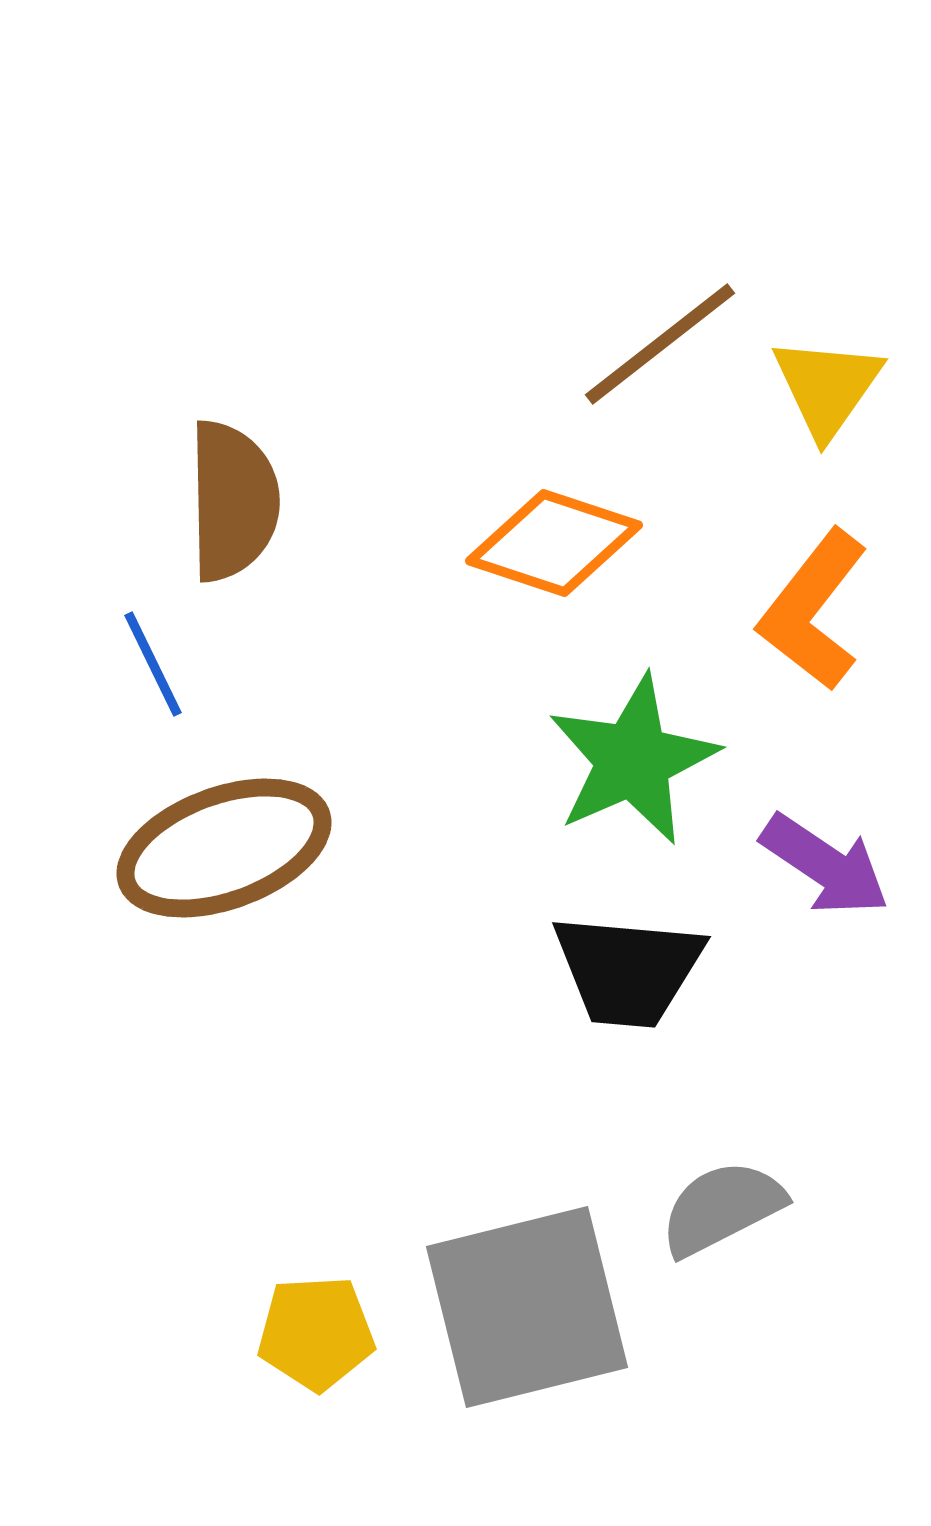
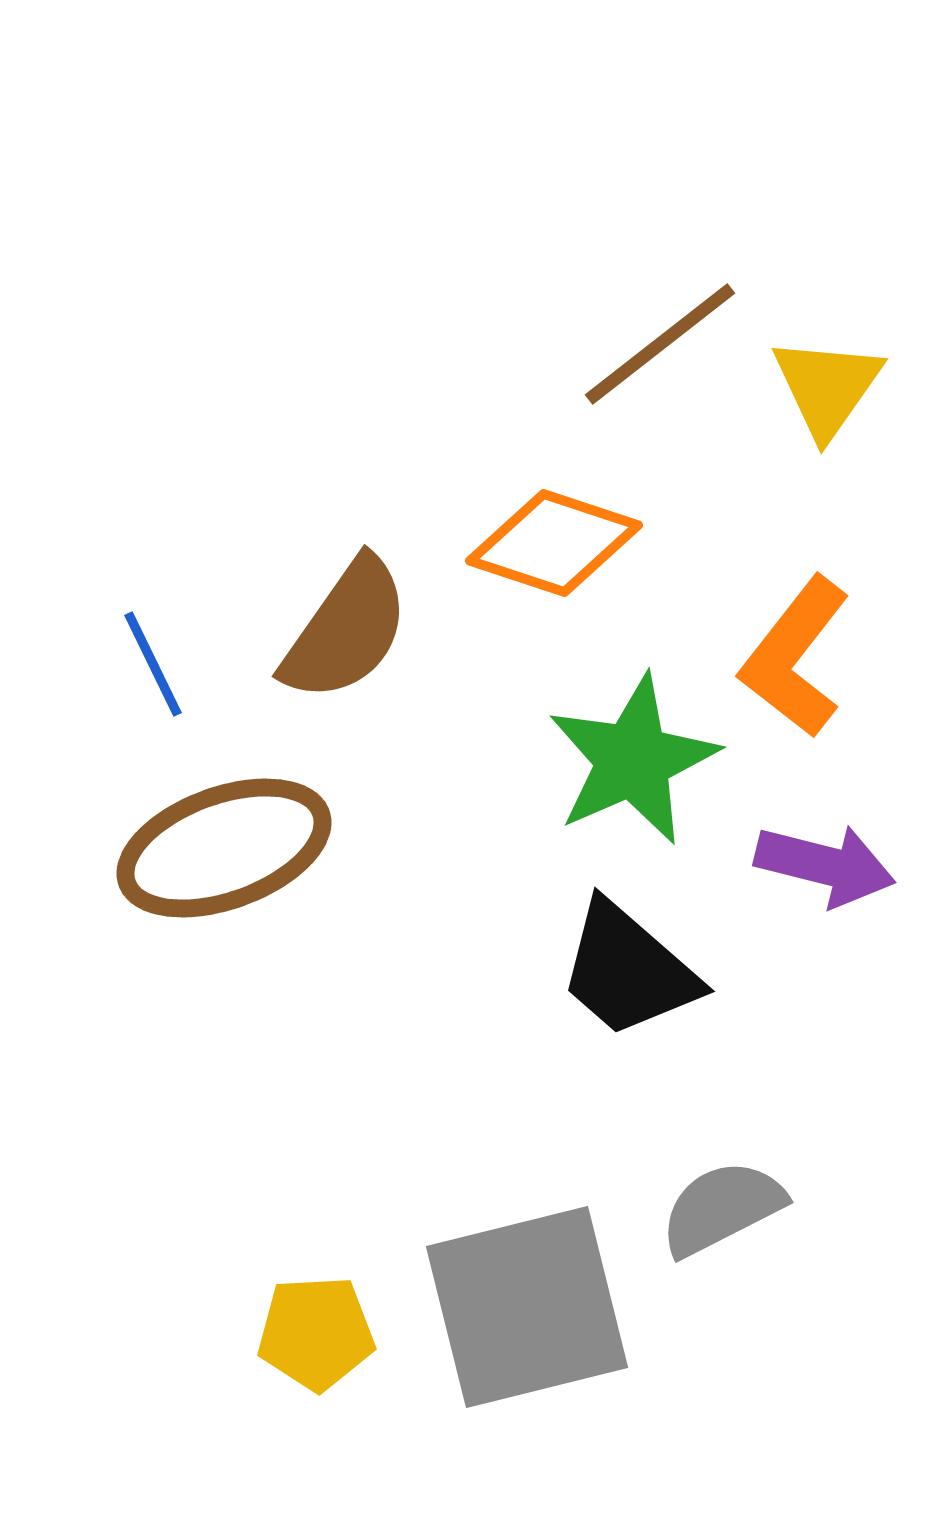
brown semicircle: moved 113 px right, 129 px down; rotated 36 degrees clockwise
orange L-shape: moved 18 px left, 47 px down
purple arrow: rotated 20 degrees counterclockwise
black trapezoid: rotated 36 degrees clockwise
